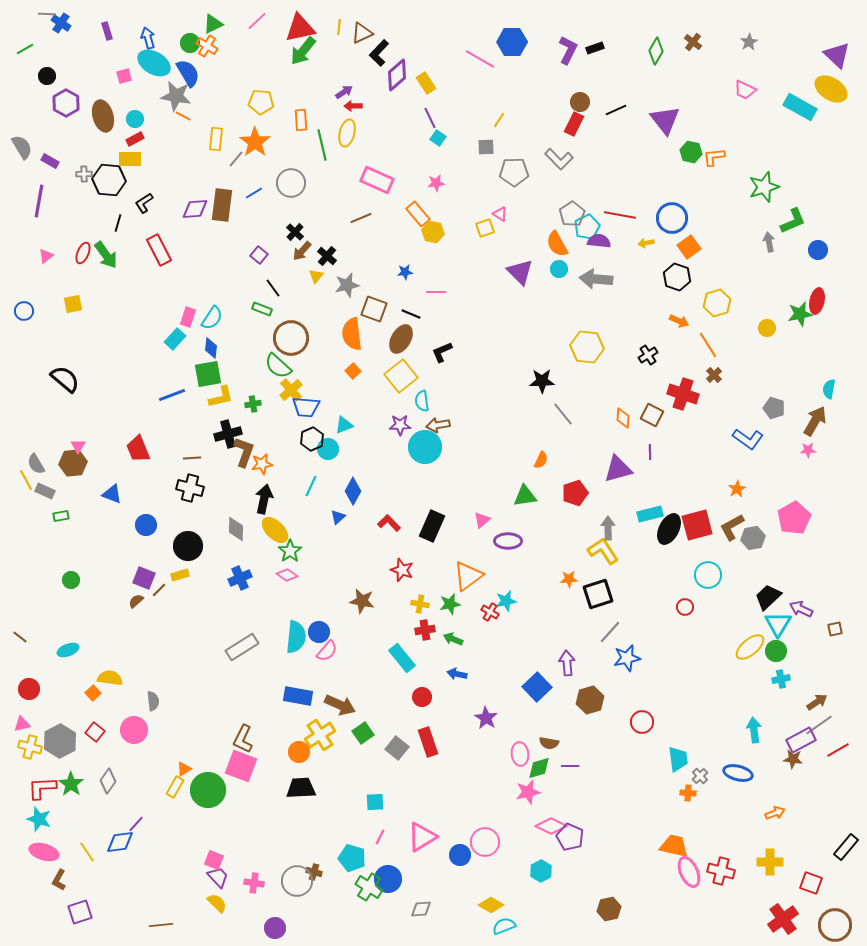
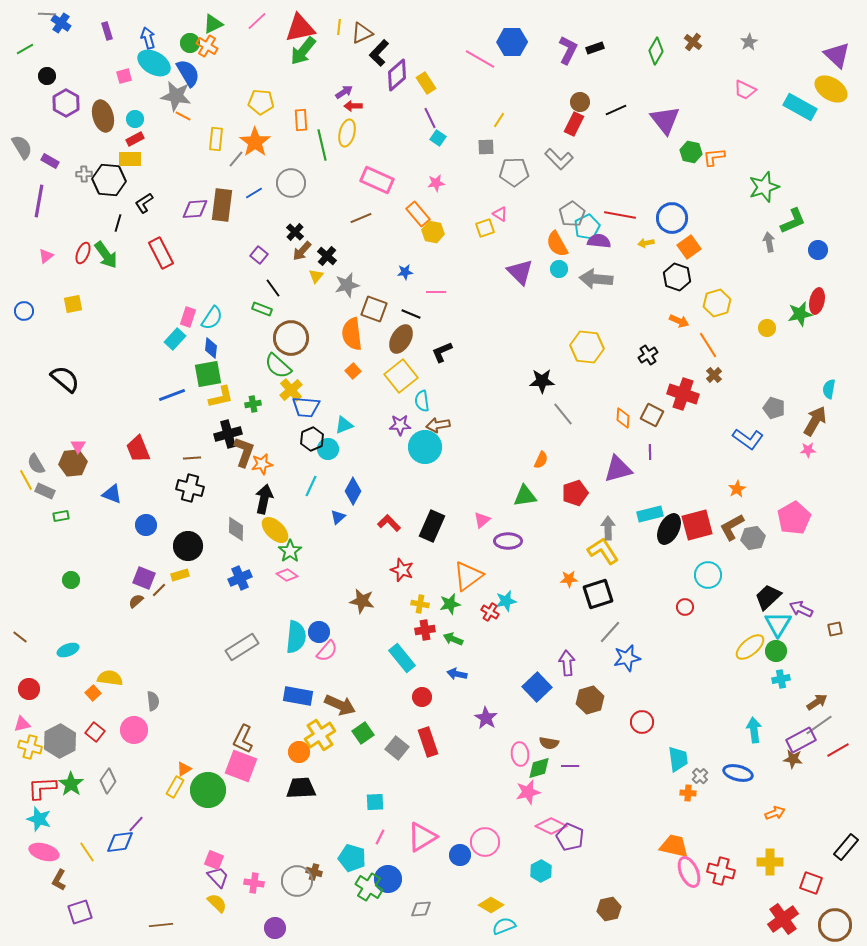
red rectangle at (159, 250): moved 2 px right, 3 px down
